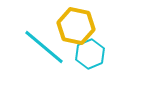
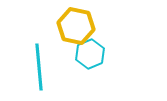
cyan line: moved 5 px left, 20 px down; rotated 45 degrees clockwise
